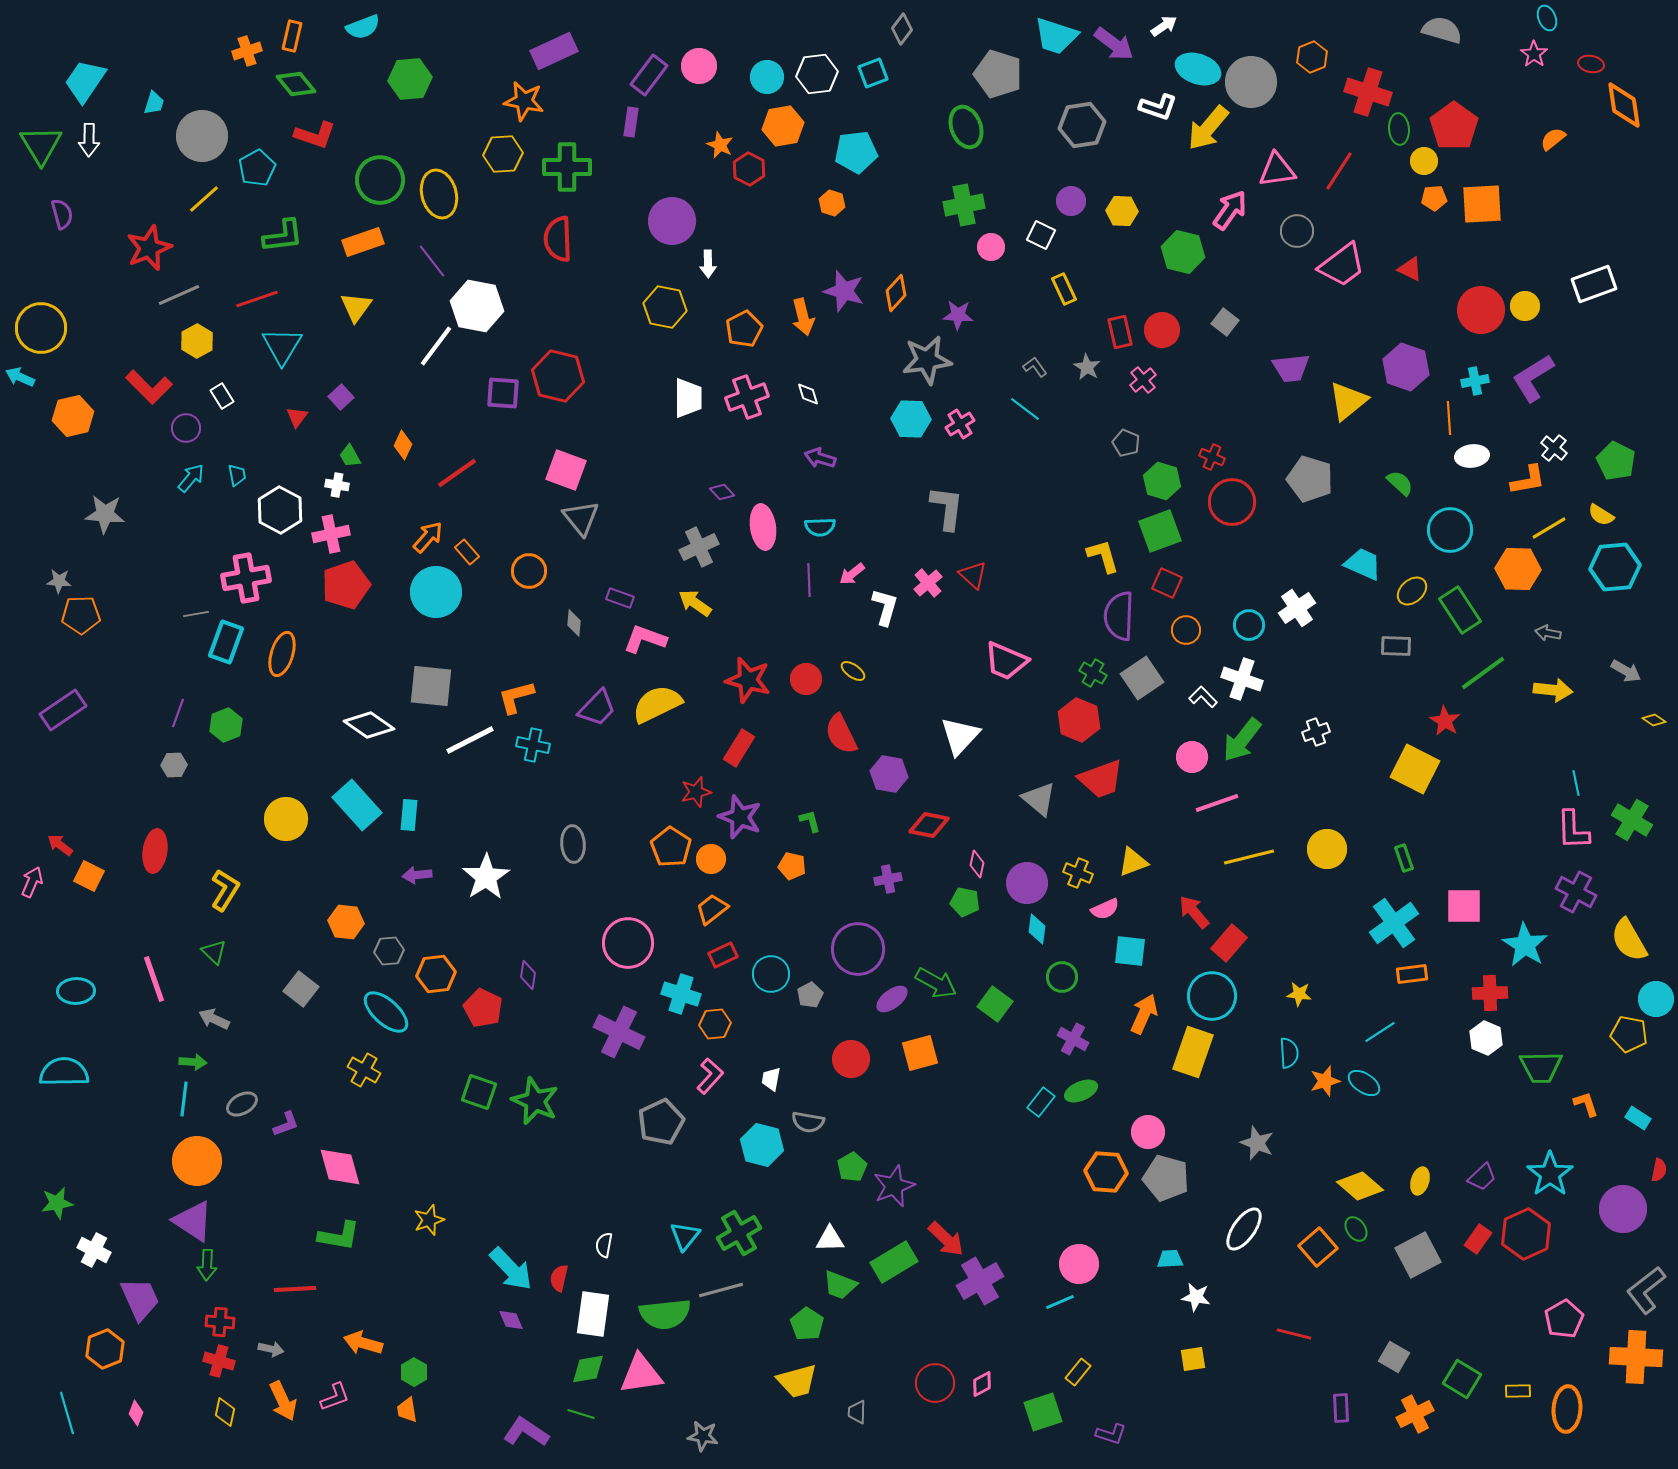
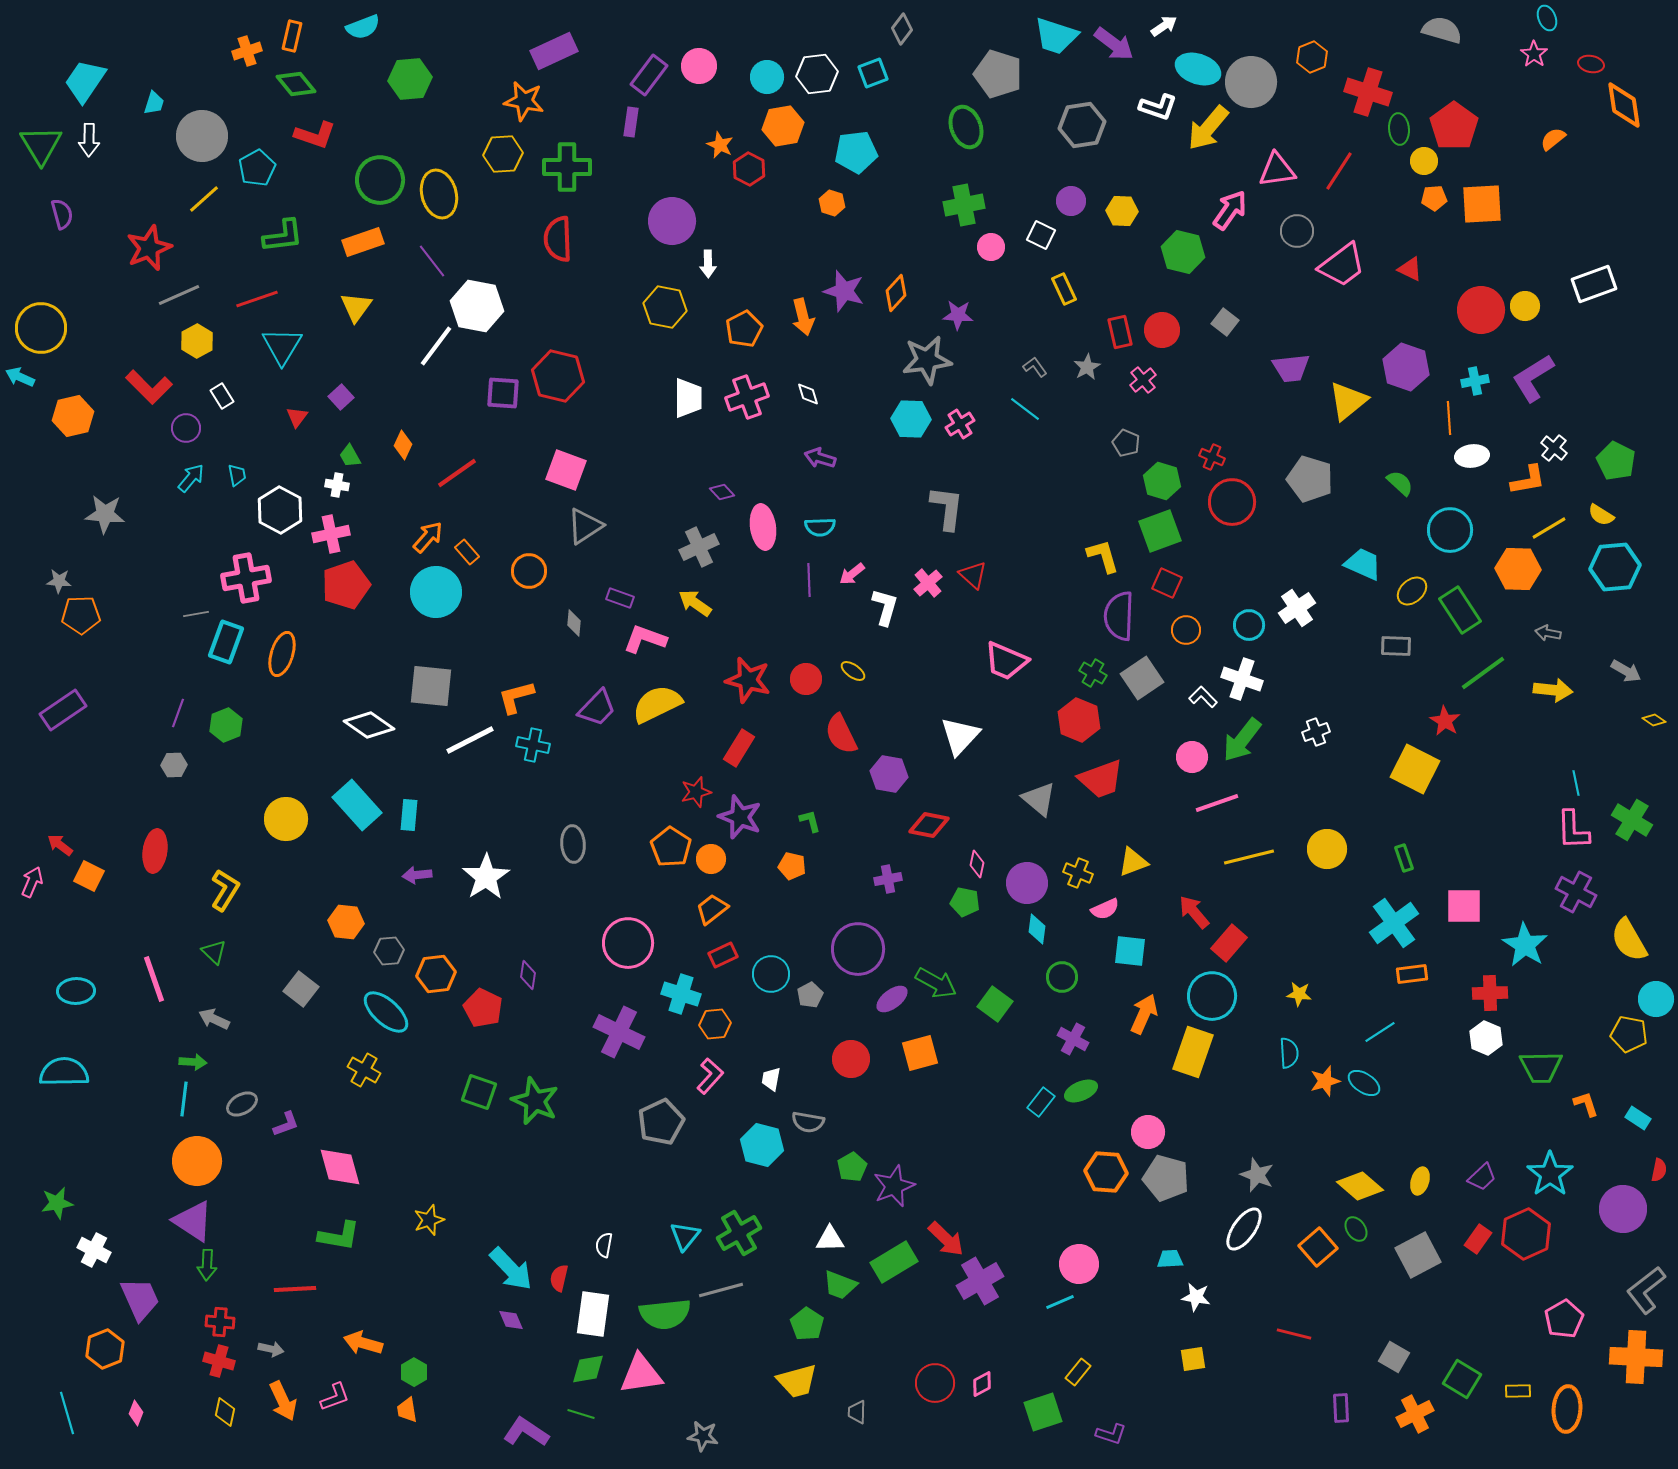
gray star at (1087, 367): rotated 12 degrees clockwise
gray triangle at (581, 518): moved 4 px right, 8 px down; rotated 36 degrees clockwise
gray star at (1257, 1143): moved 32 px down
